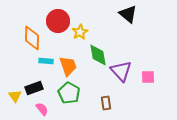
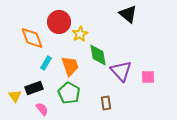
red circle: moved 1 px right, 1 px down
yellow star: moved 2 px down
orange diamond: rotated 20 degrees counterclockwise
cyan rectangle: moved 2 px down; rotated 64 degrees counterclockwise
orange trapezoid: moved 2 px right
